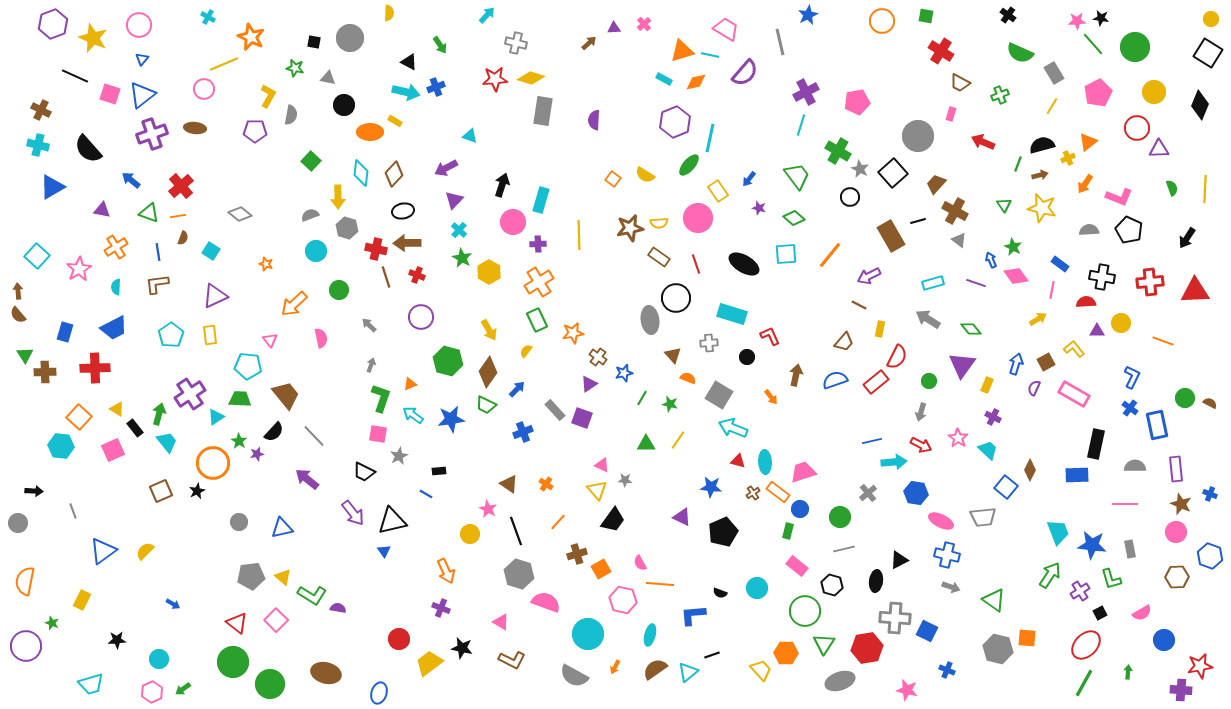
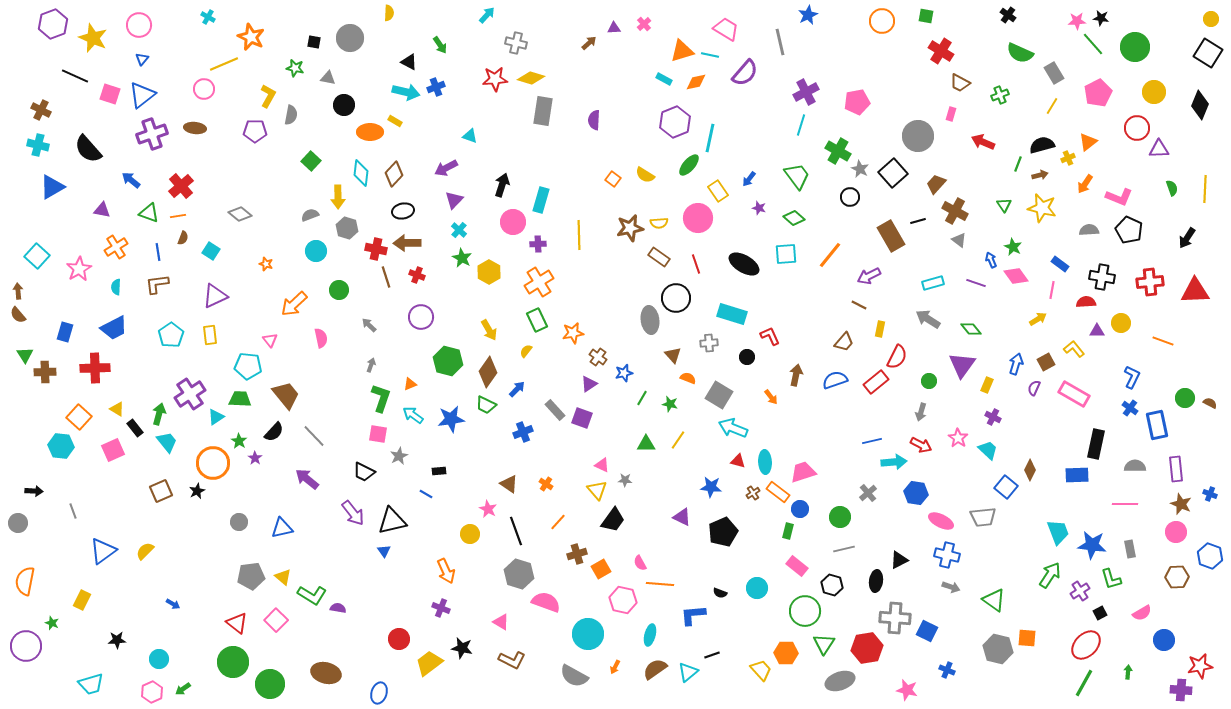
purple star at (257, 454): moved 2 px left, 4 px down; rotated 24 degrees counterclockwise
